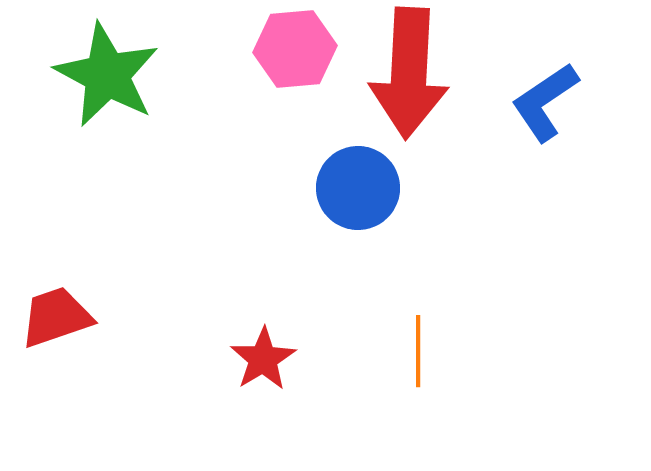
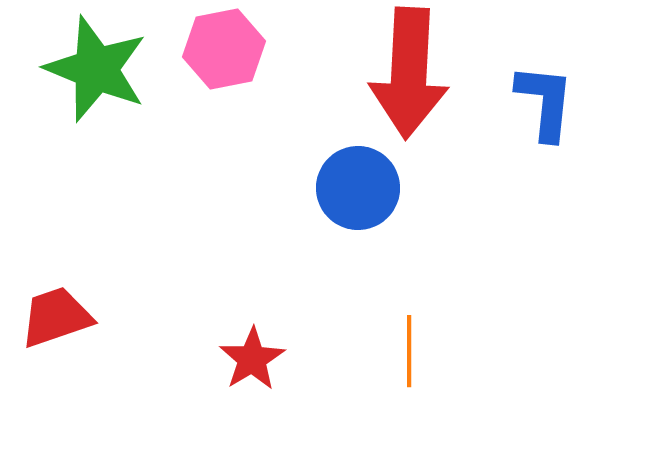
pink hexagon: moved 71 px left; rotated 6 degrees counterclockwise
green star: moved 11 px left, 6 px up; rotated 6 degrees counterclockwise
blue L-shape: rotated 130 degrees clockwise
orange line: moved 9 px left
red star: moved 11 px left
